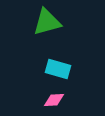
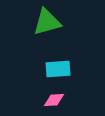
cyan rectangle: rotated 20 degrees counterclockwise
